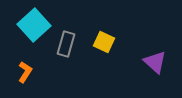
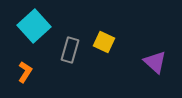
cyan square: moved 1 px down
gray rectangle: moved 4 px right, 6 px down
